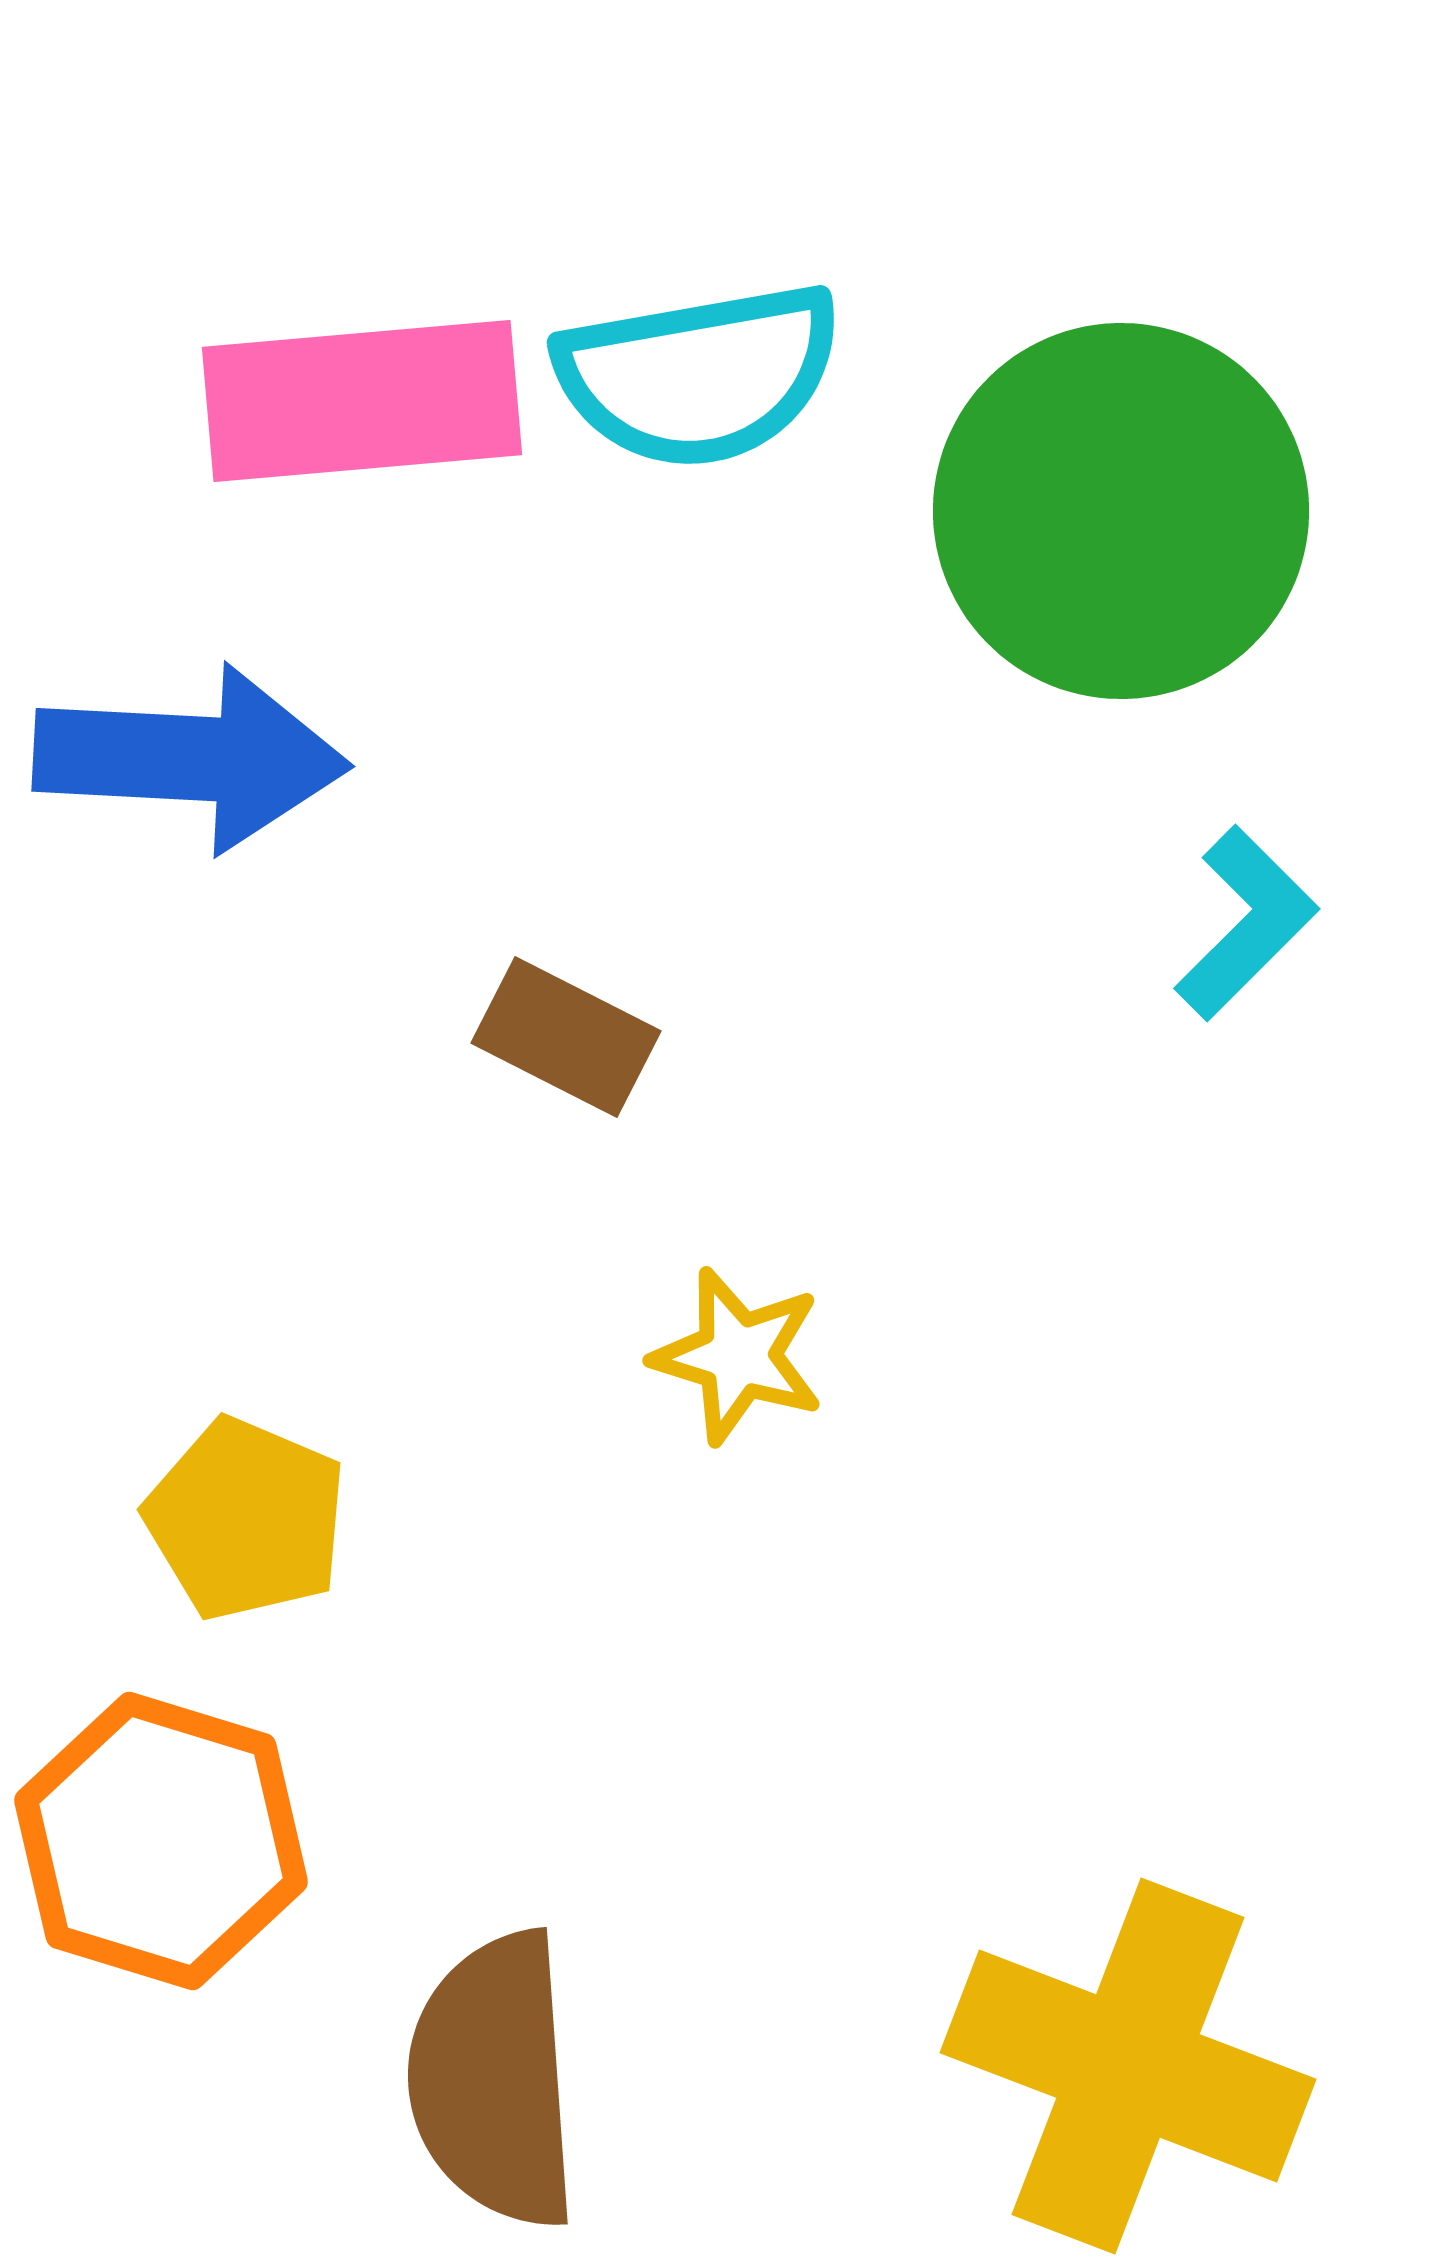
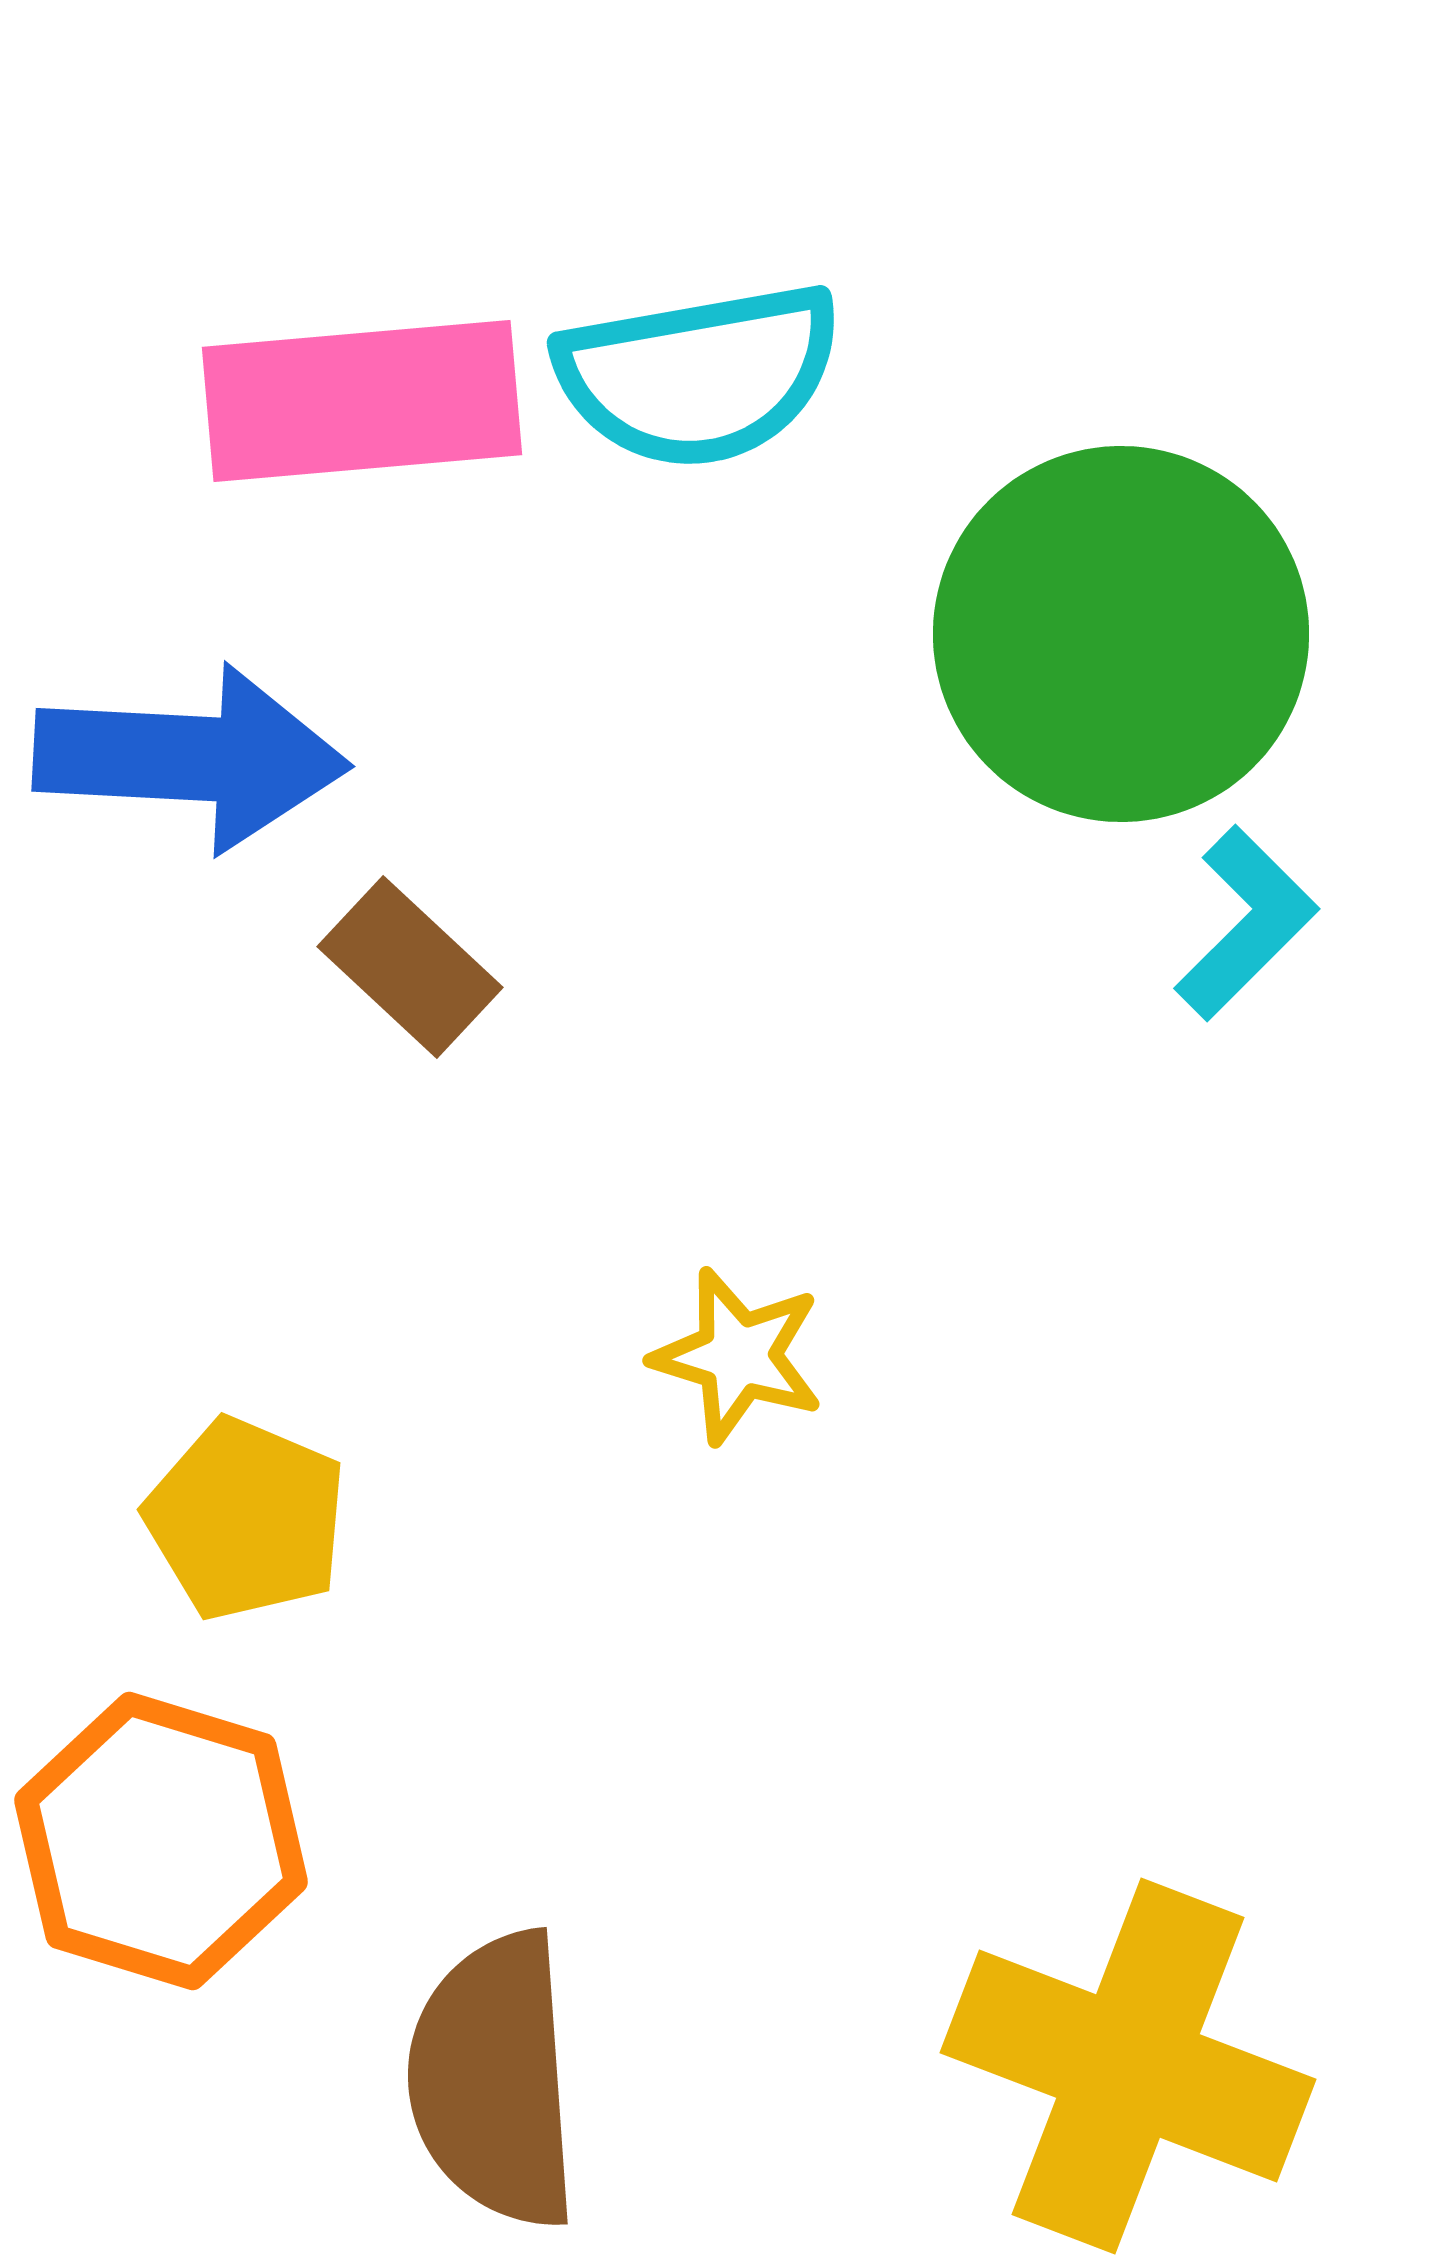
green circle: moved 123 px down
brown rectangle: moved 156 px left, 70 px up; rotated 16 degrees clockwise
